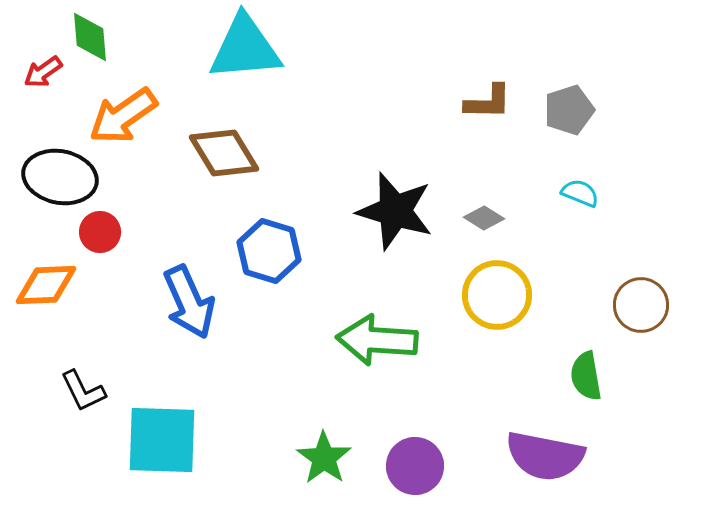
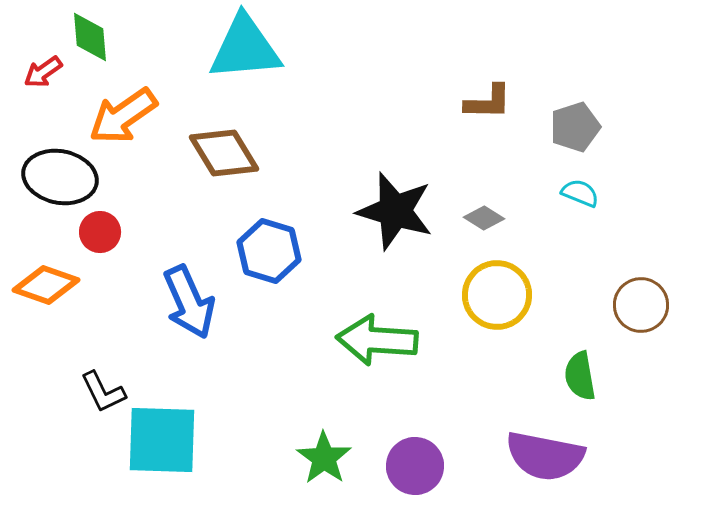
gray pentagon: moved 6 px right, 17 px down
orange diamond: rotated 22 degrees clockwise
green semicircle: moved 6 px left
black L-shape: moved 20 px right, 1 px down
